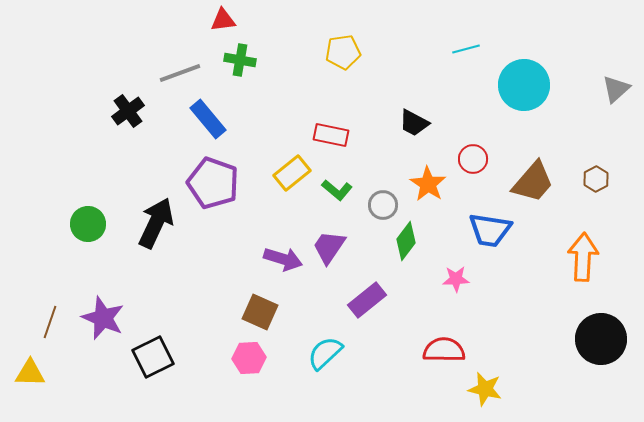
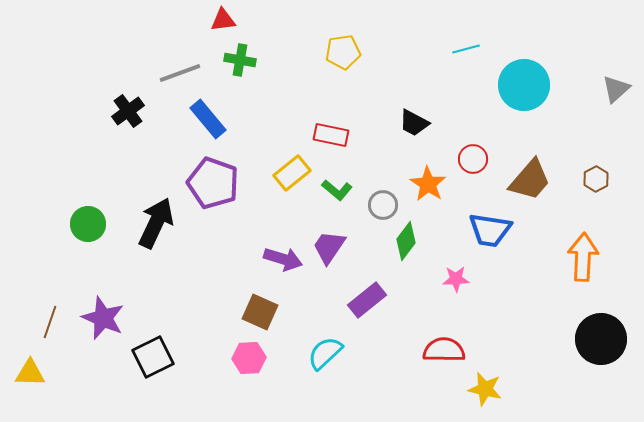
brown trapezoid: moved 3 px left, 2 px up
